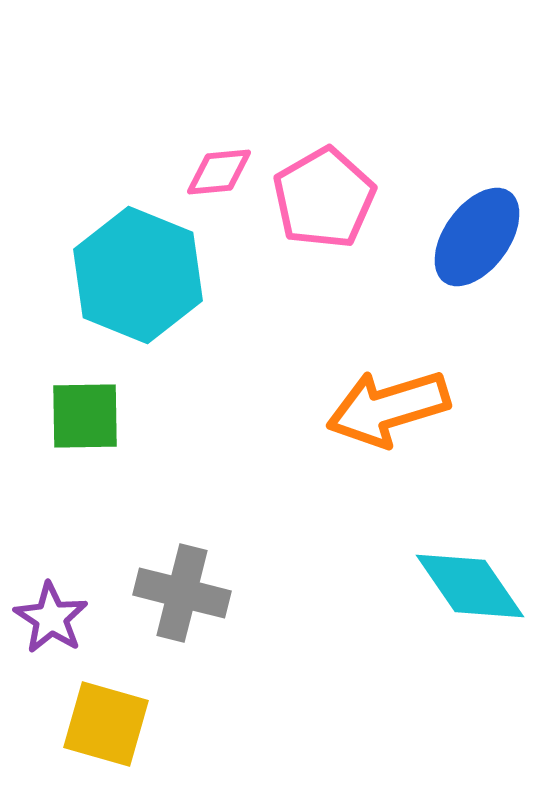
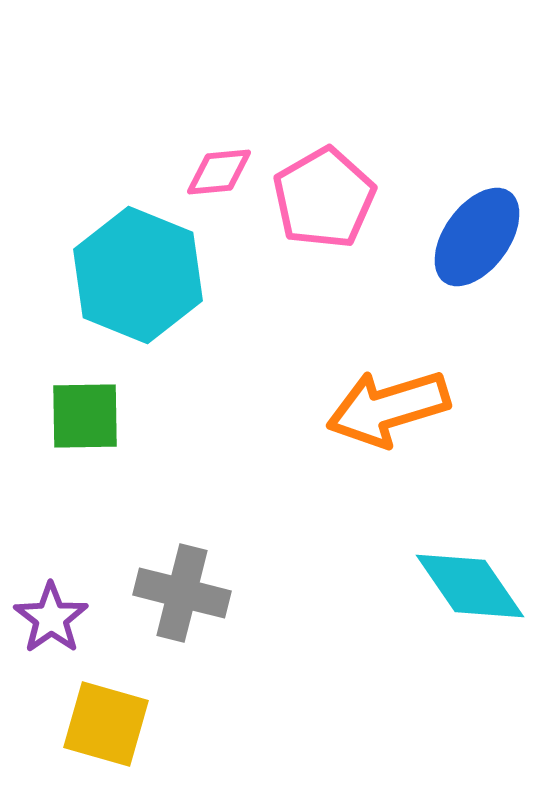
purple star: rotated 4 degrees clockwise
